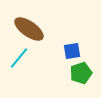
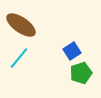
brown ellipse: moved 8 px left, 4 px up
blue square: rotated 24 degrees counterclockwise
